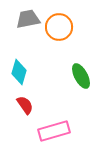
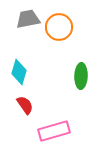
green ellipse: rotated 30 degrees clockwise
